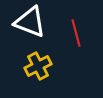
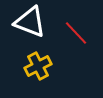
red line: rotated 28 degrees counterclockwise
